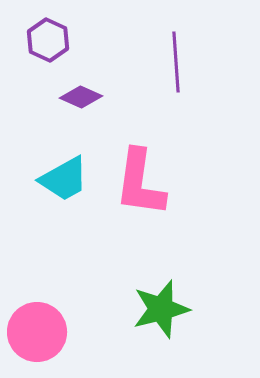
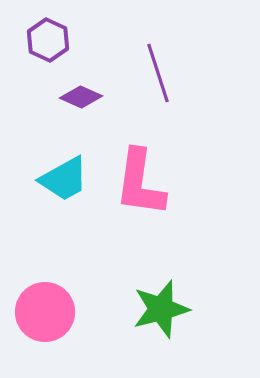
purple line: moved 18 px left, 11 px down; rotated 14 degrees counterclockwise
pink circle: moved 8 px right, 20 px up
